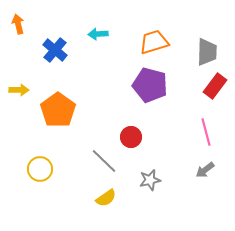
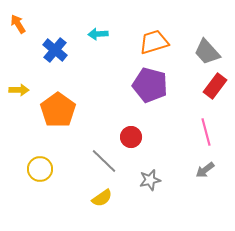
orange arrow: rotated 18 degrees counterclockwise
gray trapezoid: rotated 136 degrees clockwise
yellow semicircle: moved 4 px left
